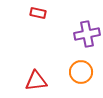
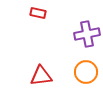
orange circle: moved 5 px right
red triangle: moved 5 px right, 5 px up
